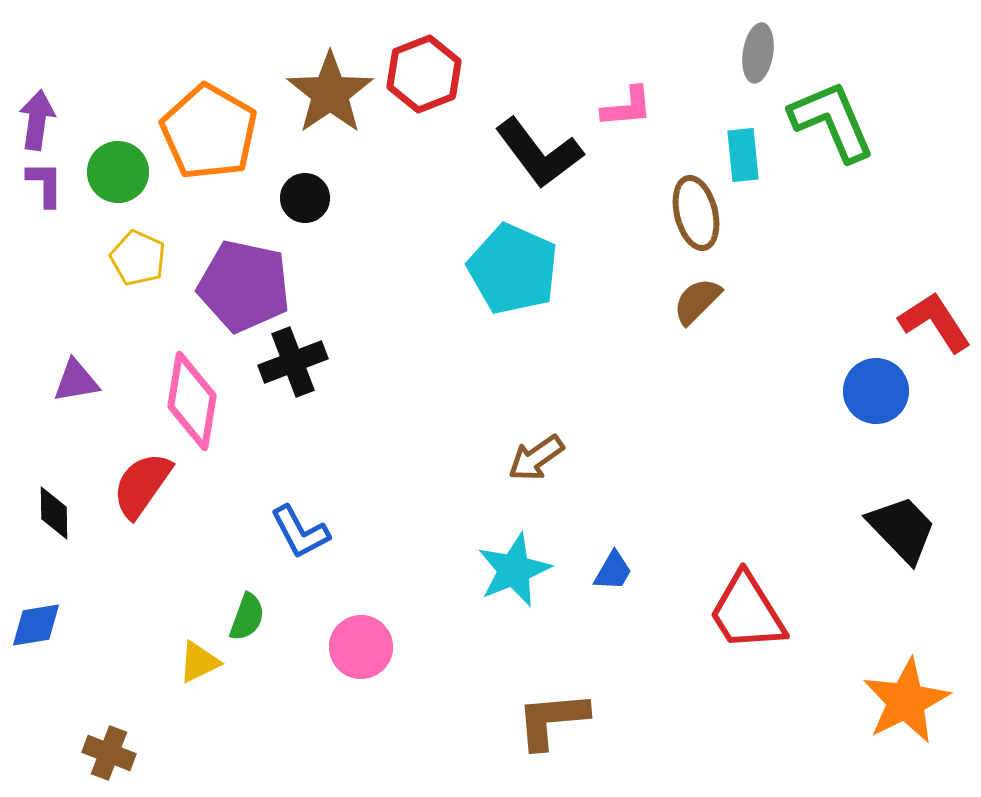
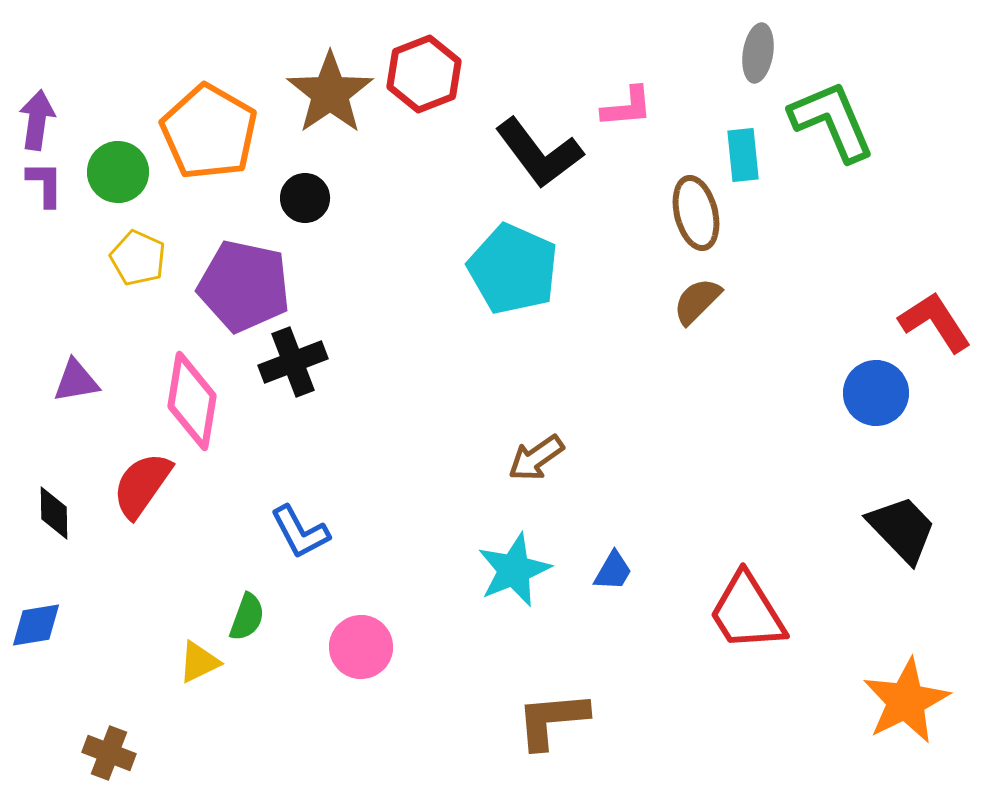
blue circle: moved 2 px down
